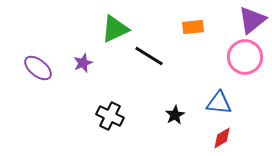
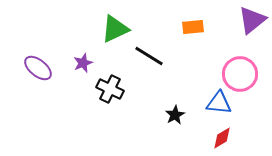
pink circle: moved 5 px left, 17 px down
black cross: moved 27 px up
